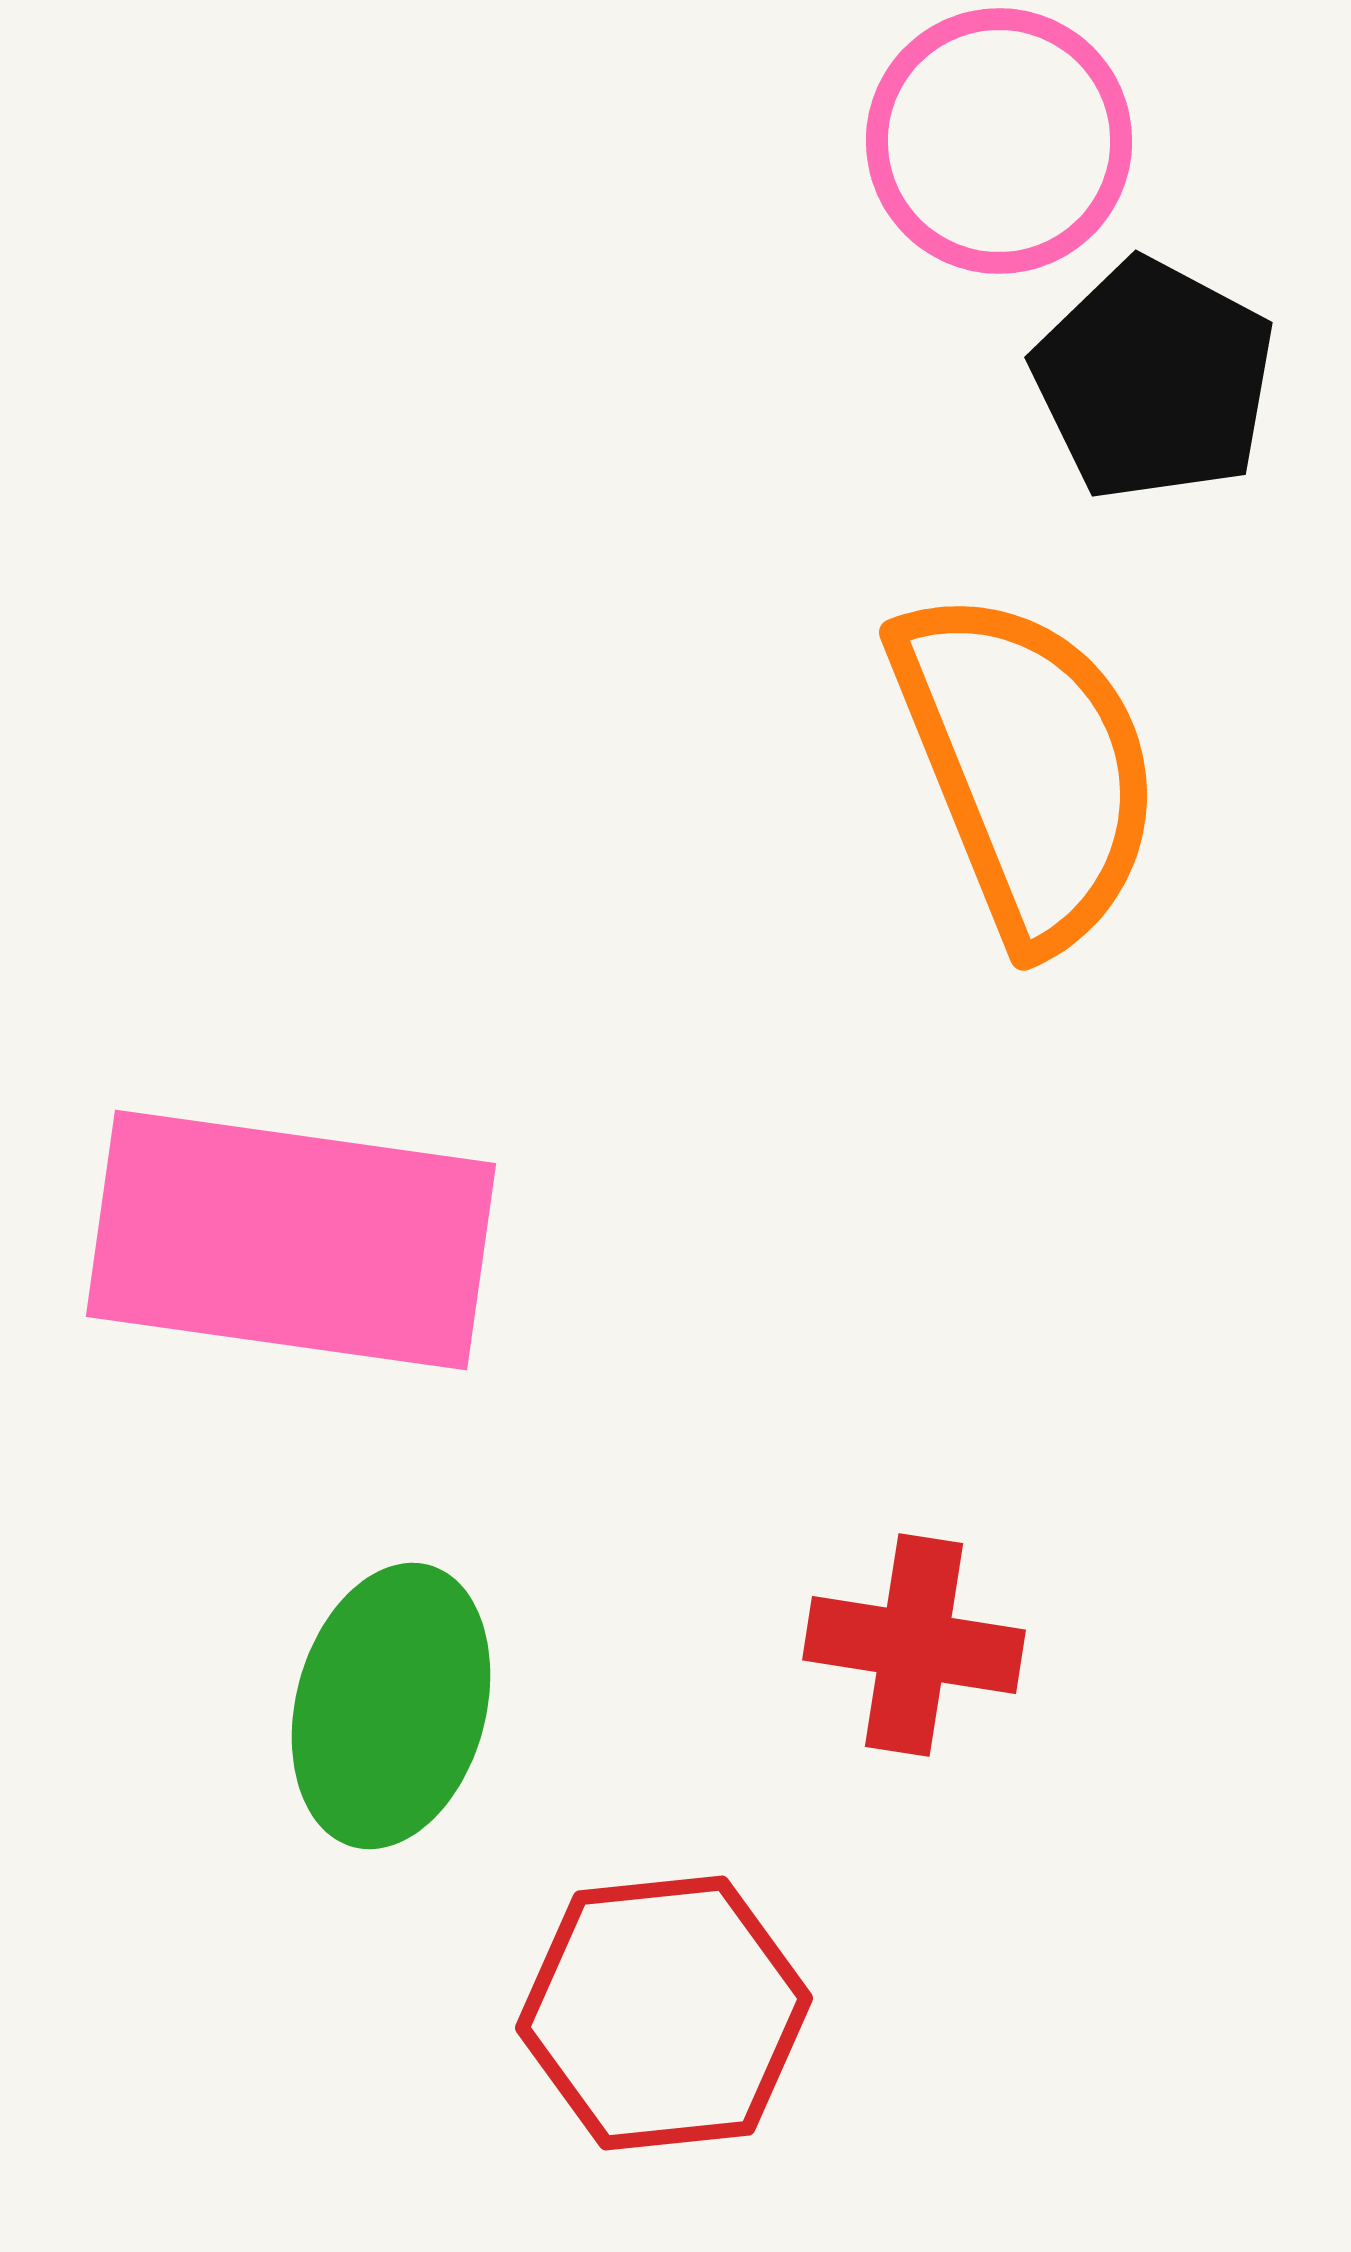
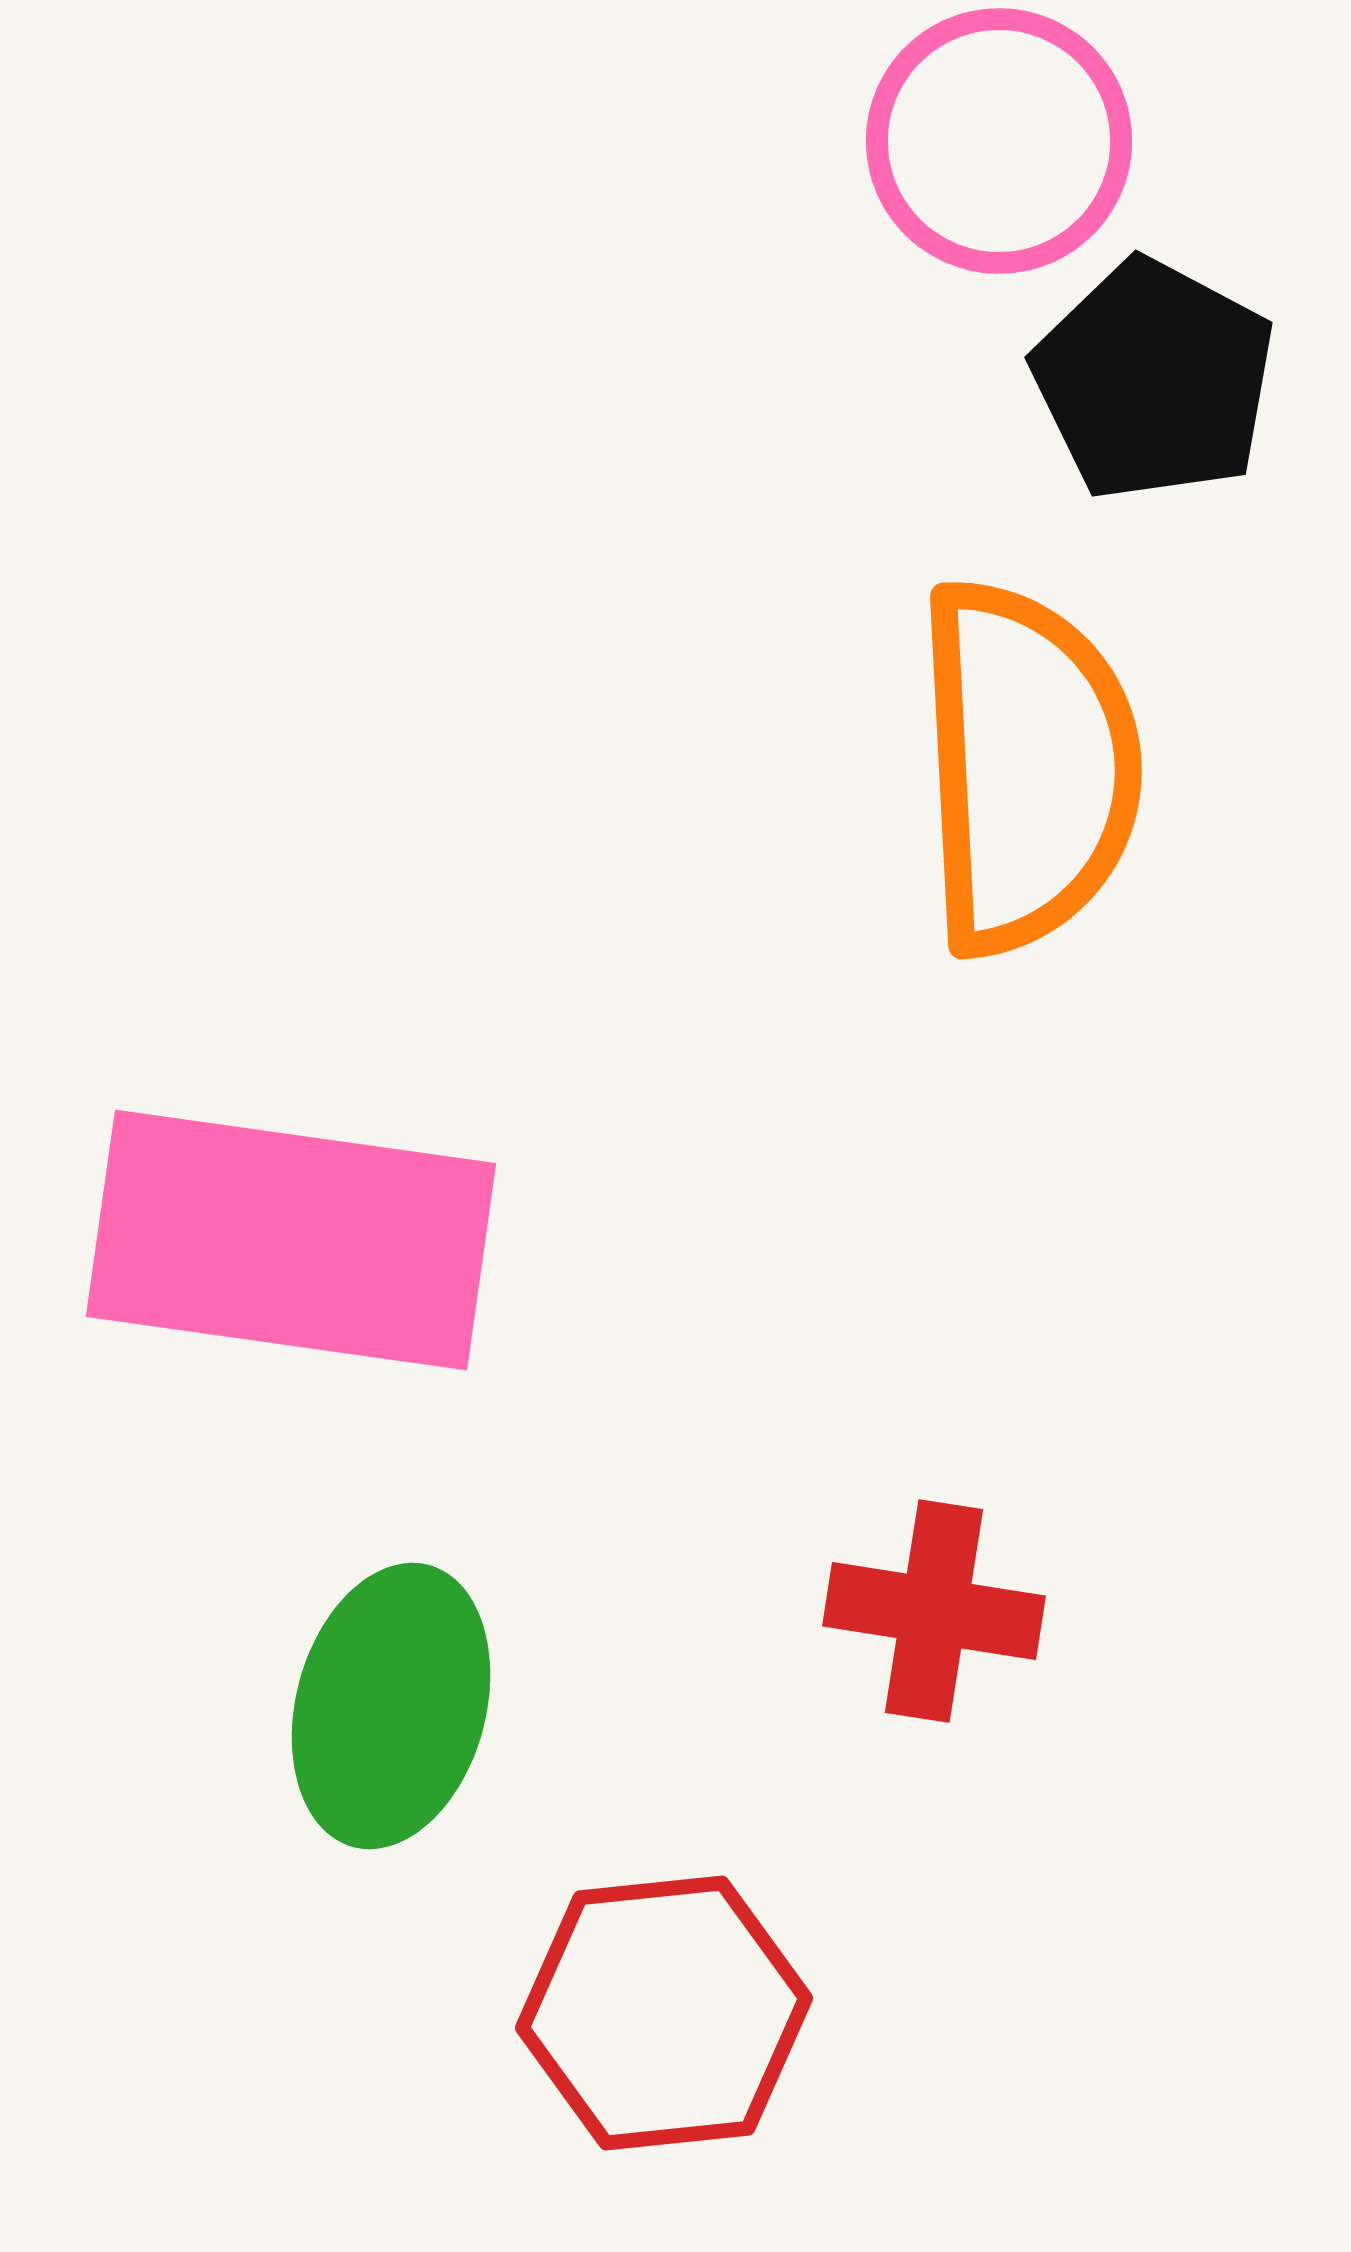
orange semicircle: rotated 19 degrees clockwise
red cross: moved 20 px right, 34 px up
